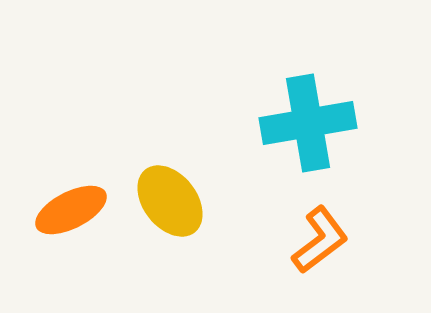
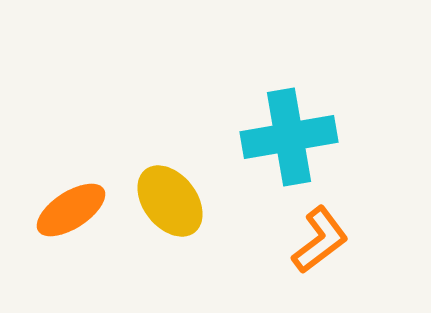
cyan cross: moved 19 px left, 14 px down
orange ellipse: rotated 6 degrees counterclockwise
